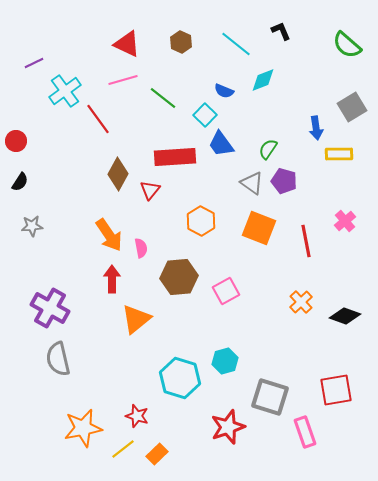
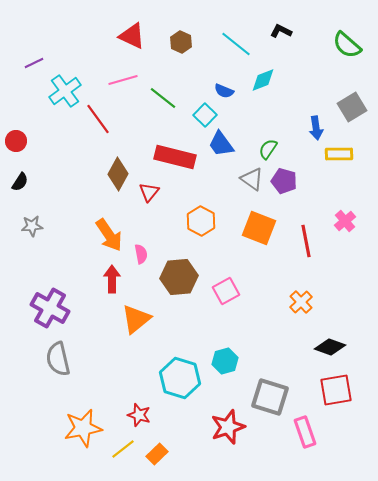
black L-shape at (281, 31): rotated 40 degrees counterclockwise
red triangle at (127, 44): moved 5 px right, 8 px up
red rectangle at (175, 157): rotated 18 degrees clockwise
gray triangle at (252, 183): moved 4 px up
red triangle at (150, 190): moved 1 px left, 2 px down
pink semicircle at (141, 248): moved 6 px down
black diamond at (345, 316): moved 15 px left, 31 px down
red star at (137, 416): moved 2 px right, 1 px up
